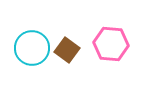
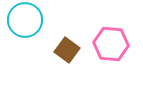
cyan circle: moved 7 px left, 28 px up
